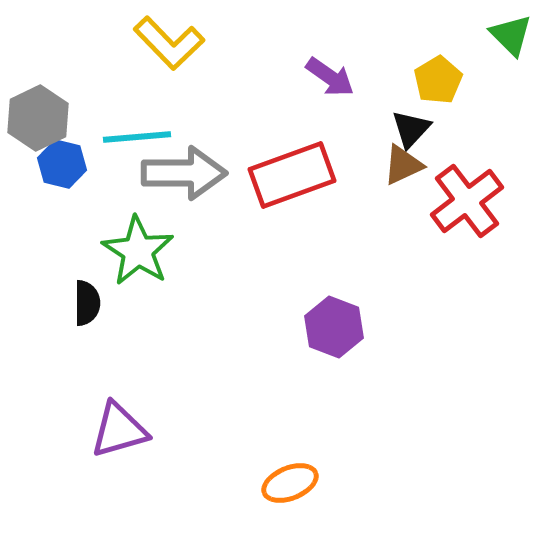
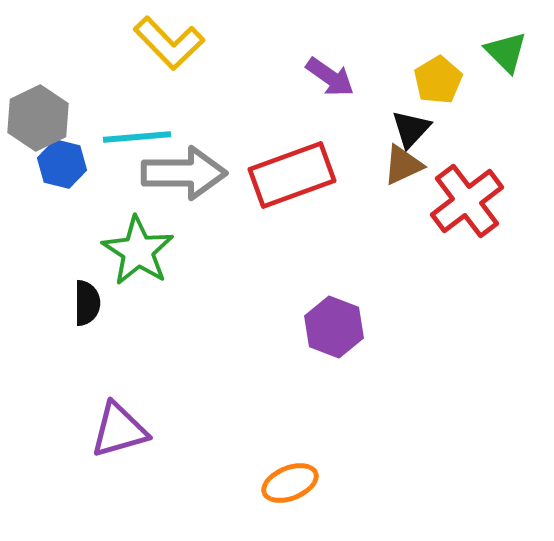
green triangle: moved 5 px left, 17 px down
